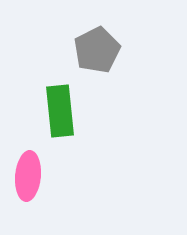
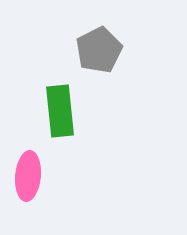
gray pentagon: moved 2 px right
